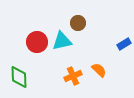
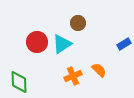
cyan triangle: moved 3 px down; rotated 20 degrees counterclockwise
green diamond: moved 5 px down
